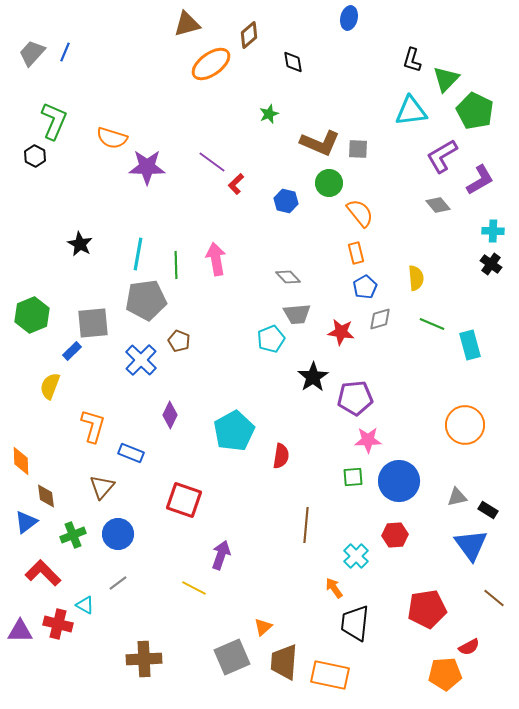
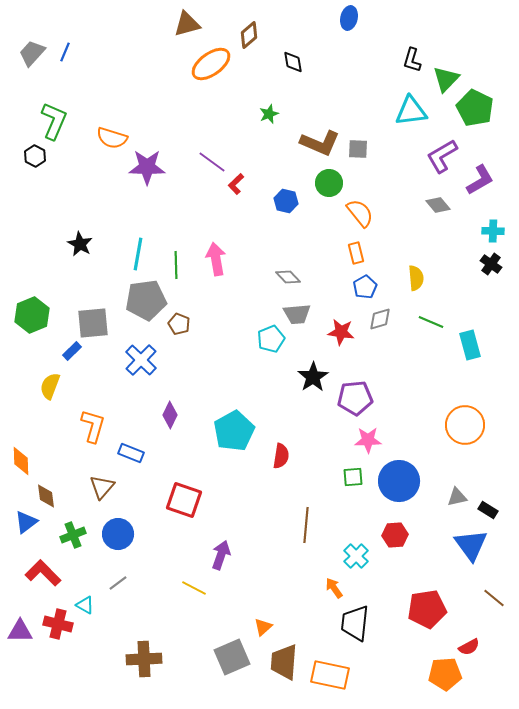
green pentagon at (475, 111): moved 3 px up
green line at (432, 324): moved 1 px left, 2 px up
brown pentagon at (179, 341): moved 17 px up
